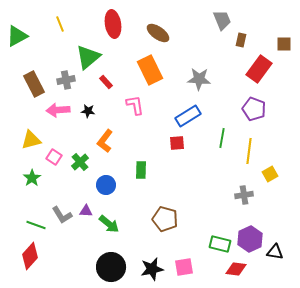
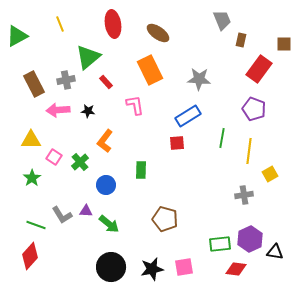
yellow triangle at (31, 140): rotated 15 degrees clockwise
green rectangle at (220, 244): rotated 20 degrees counterclockwise
